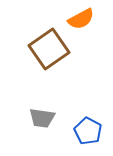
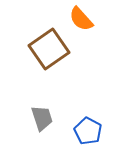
orange semicircle: rotated 76 degrees clockwise
gray trapezoid: rotated 116 degrees counterclockwise
